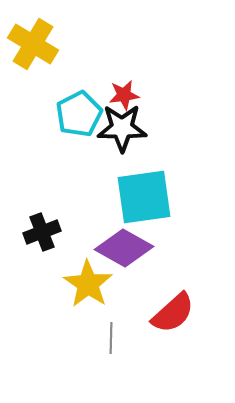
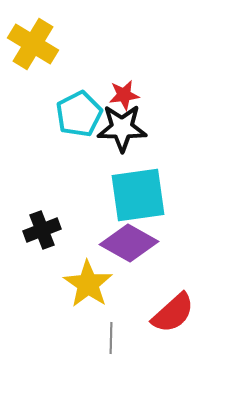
cyan square: moved 6 px left, 2 px up
black cross: moved 2 px up
purple diamond: moved 5 px right, 5 px up
